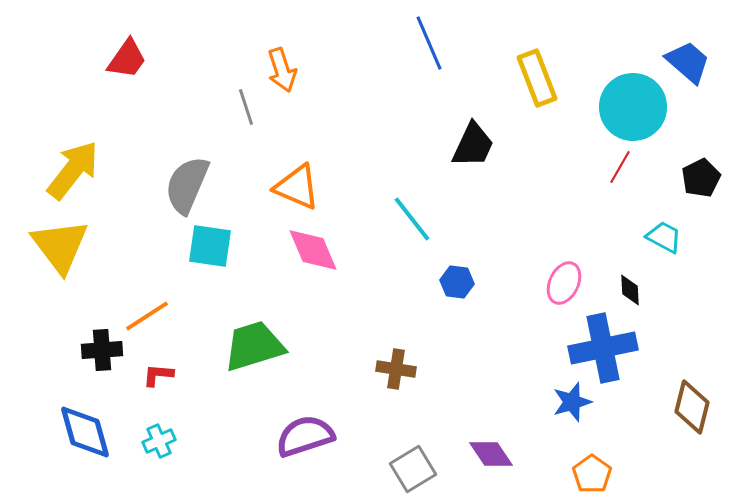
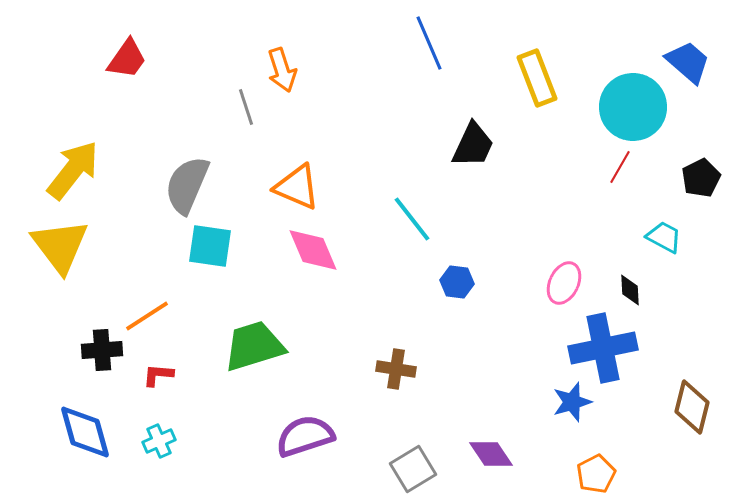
orange pentagon: moved 4 px right; rotated 9 degrees clockwise
